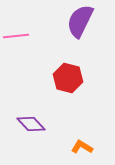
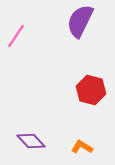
pink line: rotated 50 degrees counterclockwise
red hexagon: moved 23 px right, 12 px down
purple diamond: moved 17 px down
